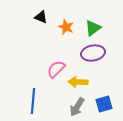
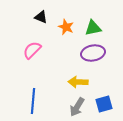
green triangle: rotated 24 degrees clockwise
pink semicircle: moved 24 px left, 19 px up
